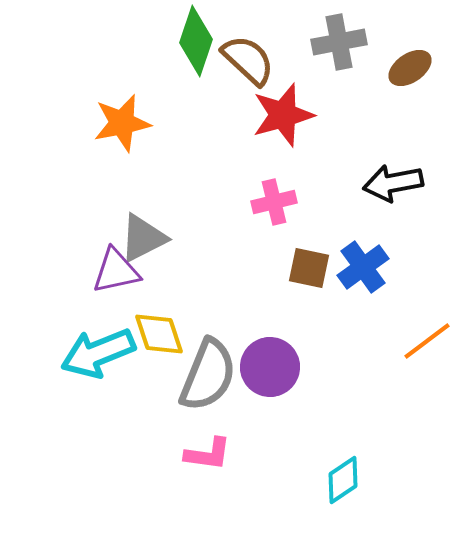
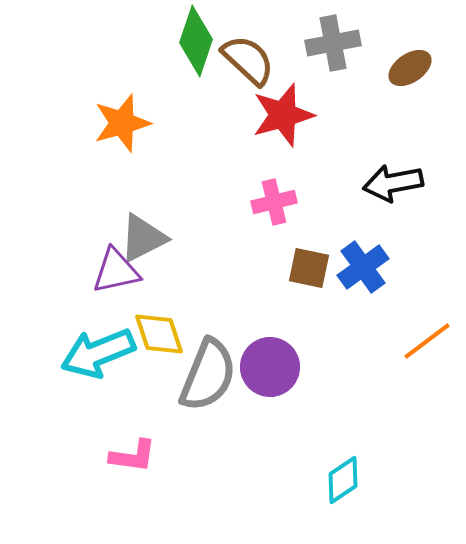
gray cross: moved 6 px left, 1 px down
orange star: rotated 4 degrees counterclockwise
pink L-shape: moved 75 px left, 2 px down
